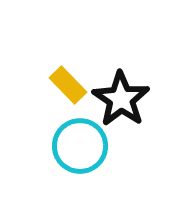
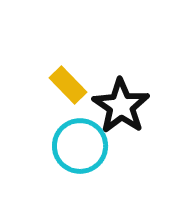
black star: moved 7 px down
